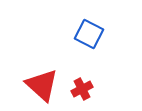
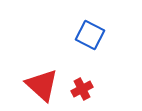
blue square: moved 1 px right, 1 px down
